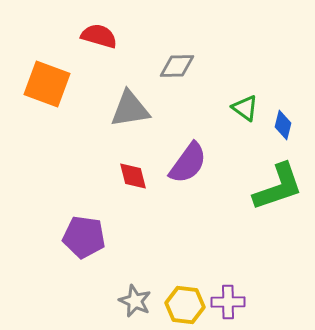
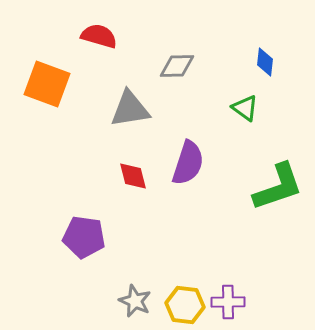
blue diamond: moved 18 px left, 63 px up; rotated 8 degrees counterclockwise
purple semicircle: rotated 18 degrees counterclockwise
